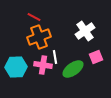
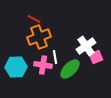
red line: moved 2 px down
white cross: moved 1 px right, 15 px down
green ellipse: moved 3 px left; rotated 10 degrees counterclockwise
